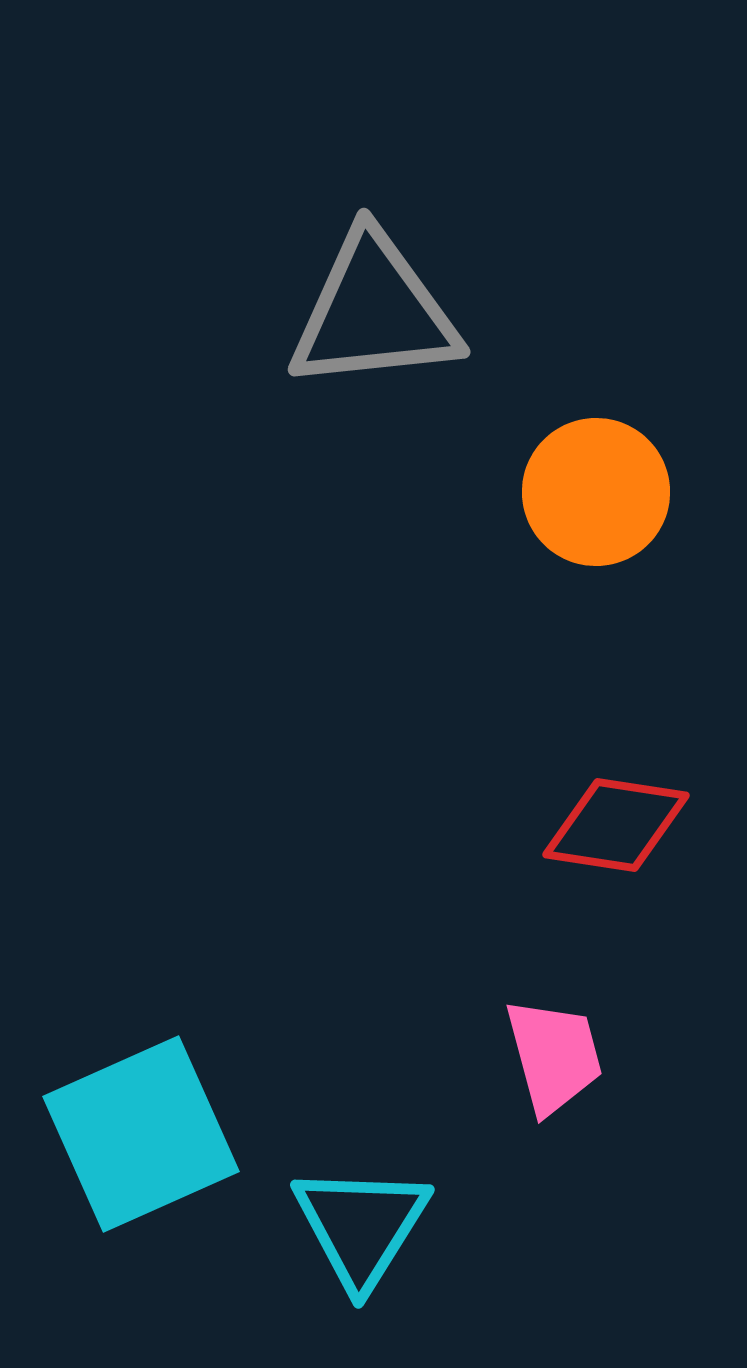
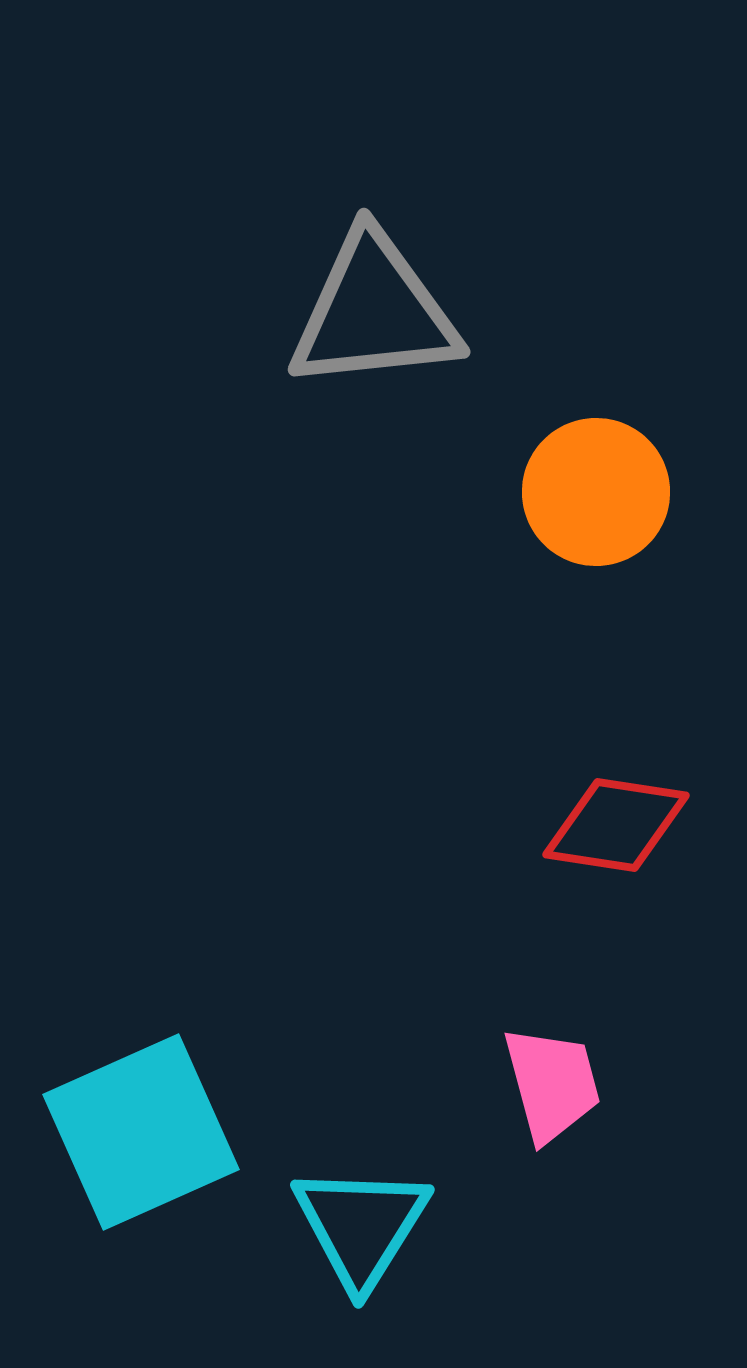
pink trapezoid: moved 2 px left, 28 px down
cyan square: moved 2 px up
